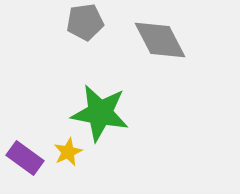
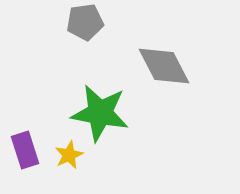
gray diamond: moved 4 px right, 26 px down
yellow star: moved 1 px right, 3 px down
purple rectangle: moved 8 px up; rotated 36 degrees clockwise
